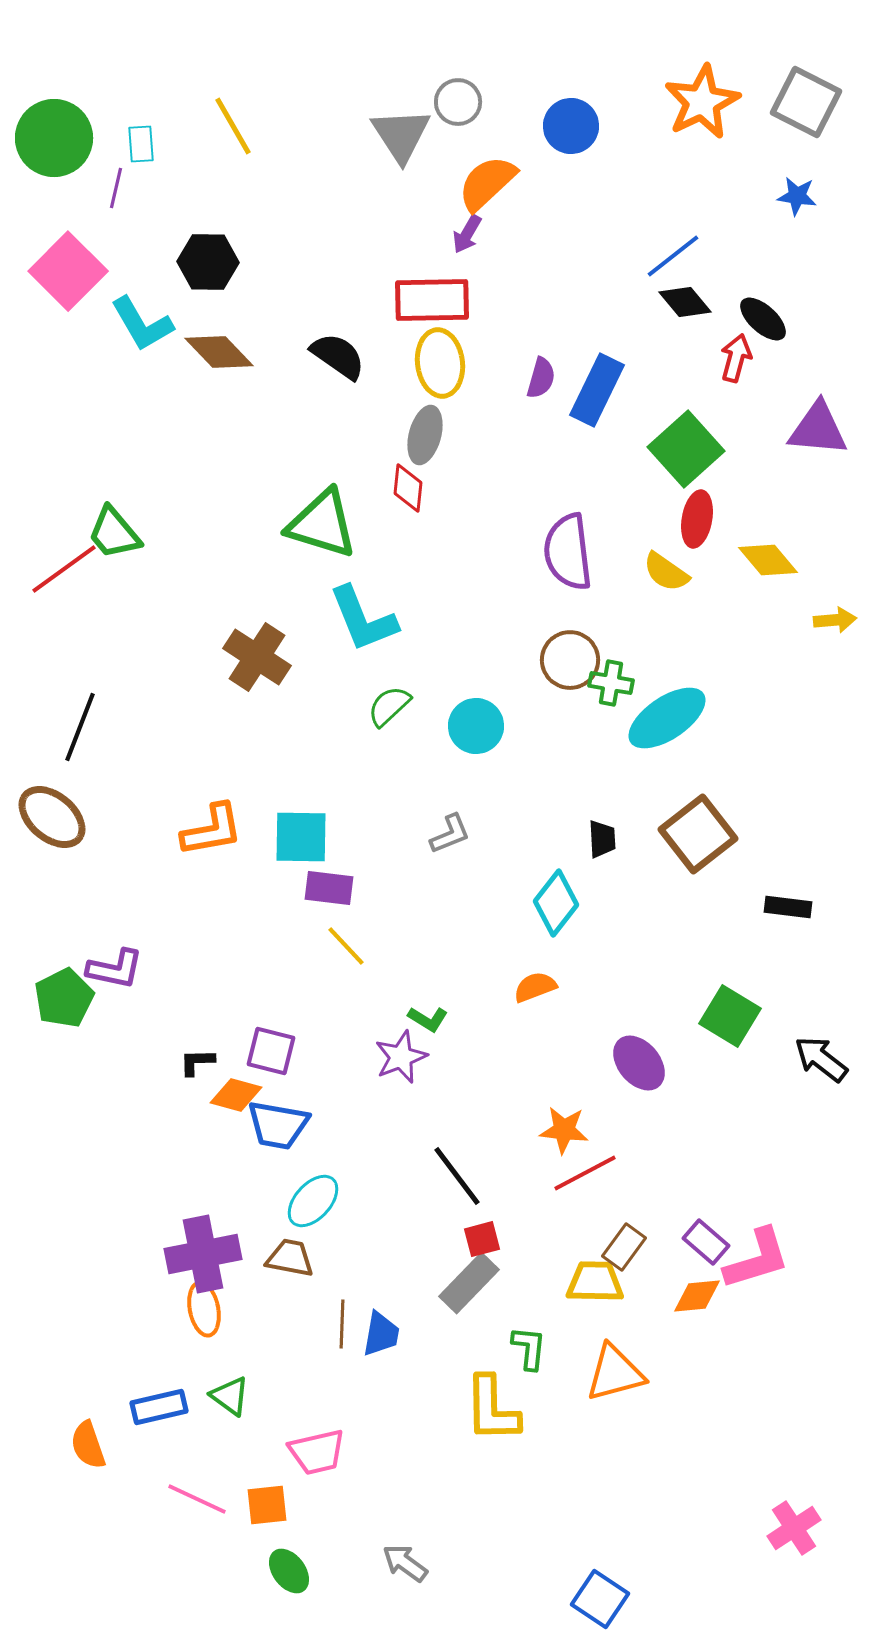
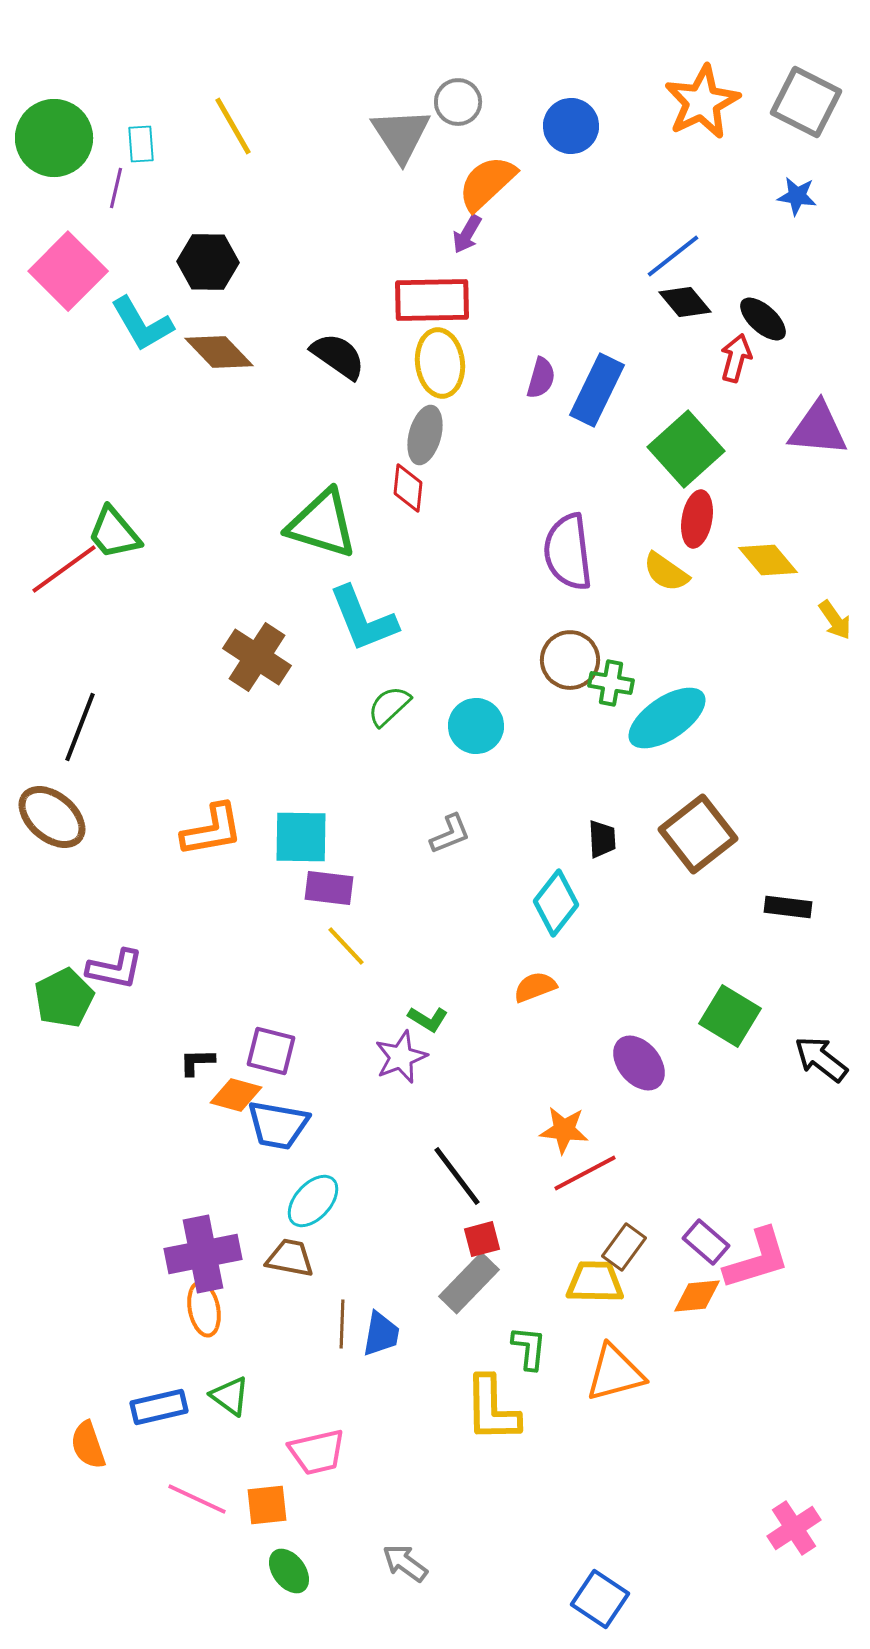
yellow arrow at (835, 620): rotated 60 degrees clockwise
